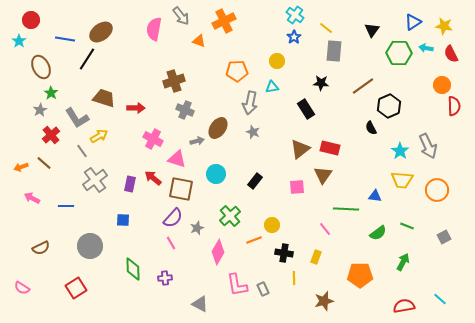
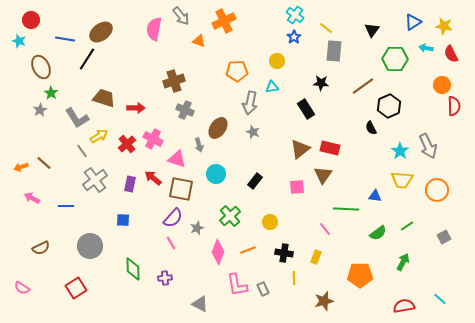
cyan star at (19, 41): rotated 16 degrees counterclockwise
green hexagon at (399, 53): moved 4 px left, 6 px down
red cross at (51, 135): moved 76 px right, 9 px down
gray arrow at (197, 141): moved 2 px right, 4 px down; rotated 88 degrees clockwise
yellow circle at (272, 225): moved 2 px left, 3 px up
green line at (407, 226): rotated 56 degrees counterclockwise
orange line at (254, 240): moved 6 px left, 10 px down
pink diamond at (218, 252): rotated 10 degrees counterclockwise
